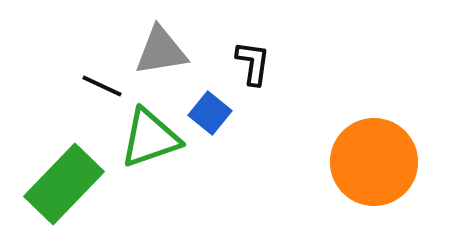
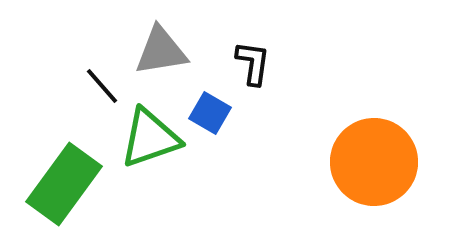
black line: rotated 24 degrees clockwise
blue square: rotated 9 degrees counterclockwise
green rectangle: rotated 8 degrees counterclockwise
